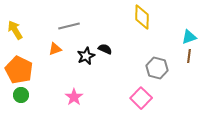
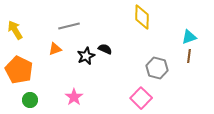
green circle: moved 9 px right, 5 px down
